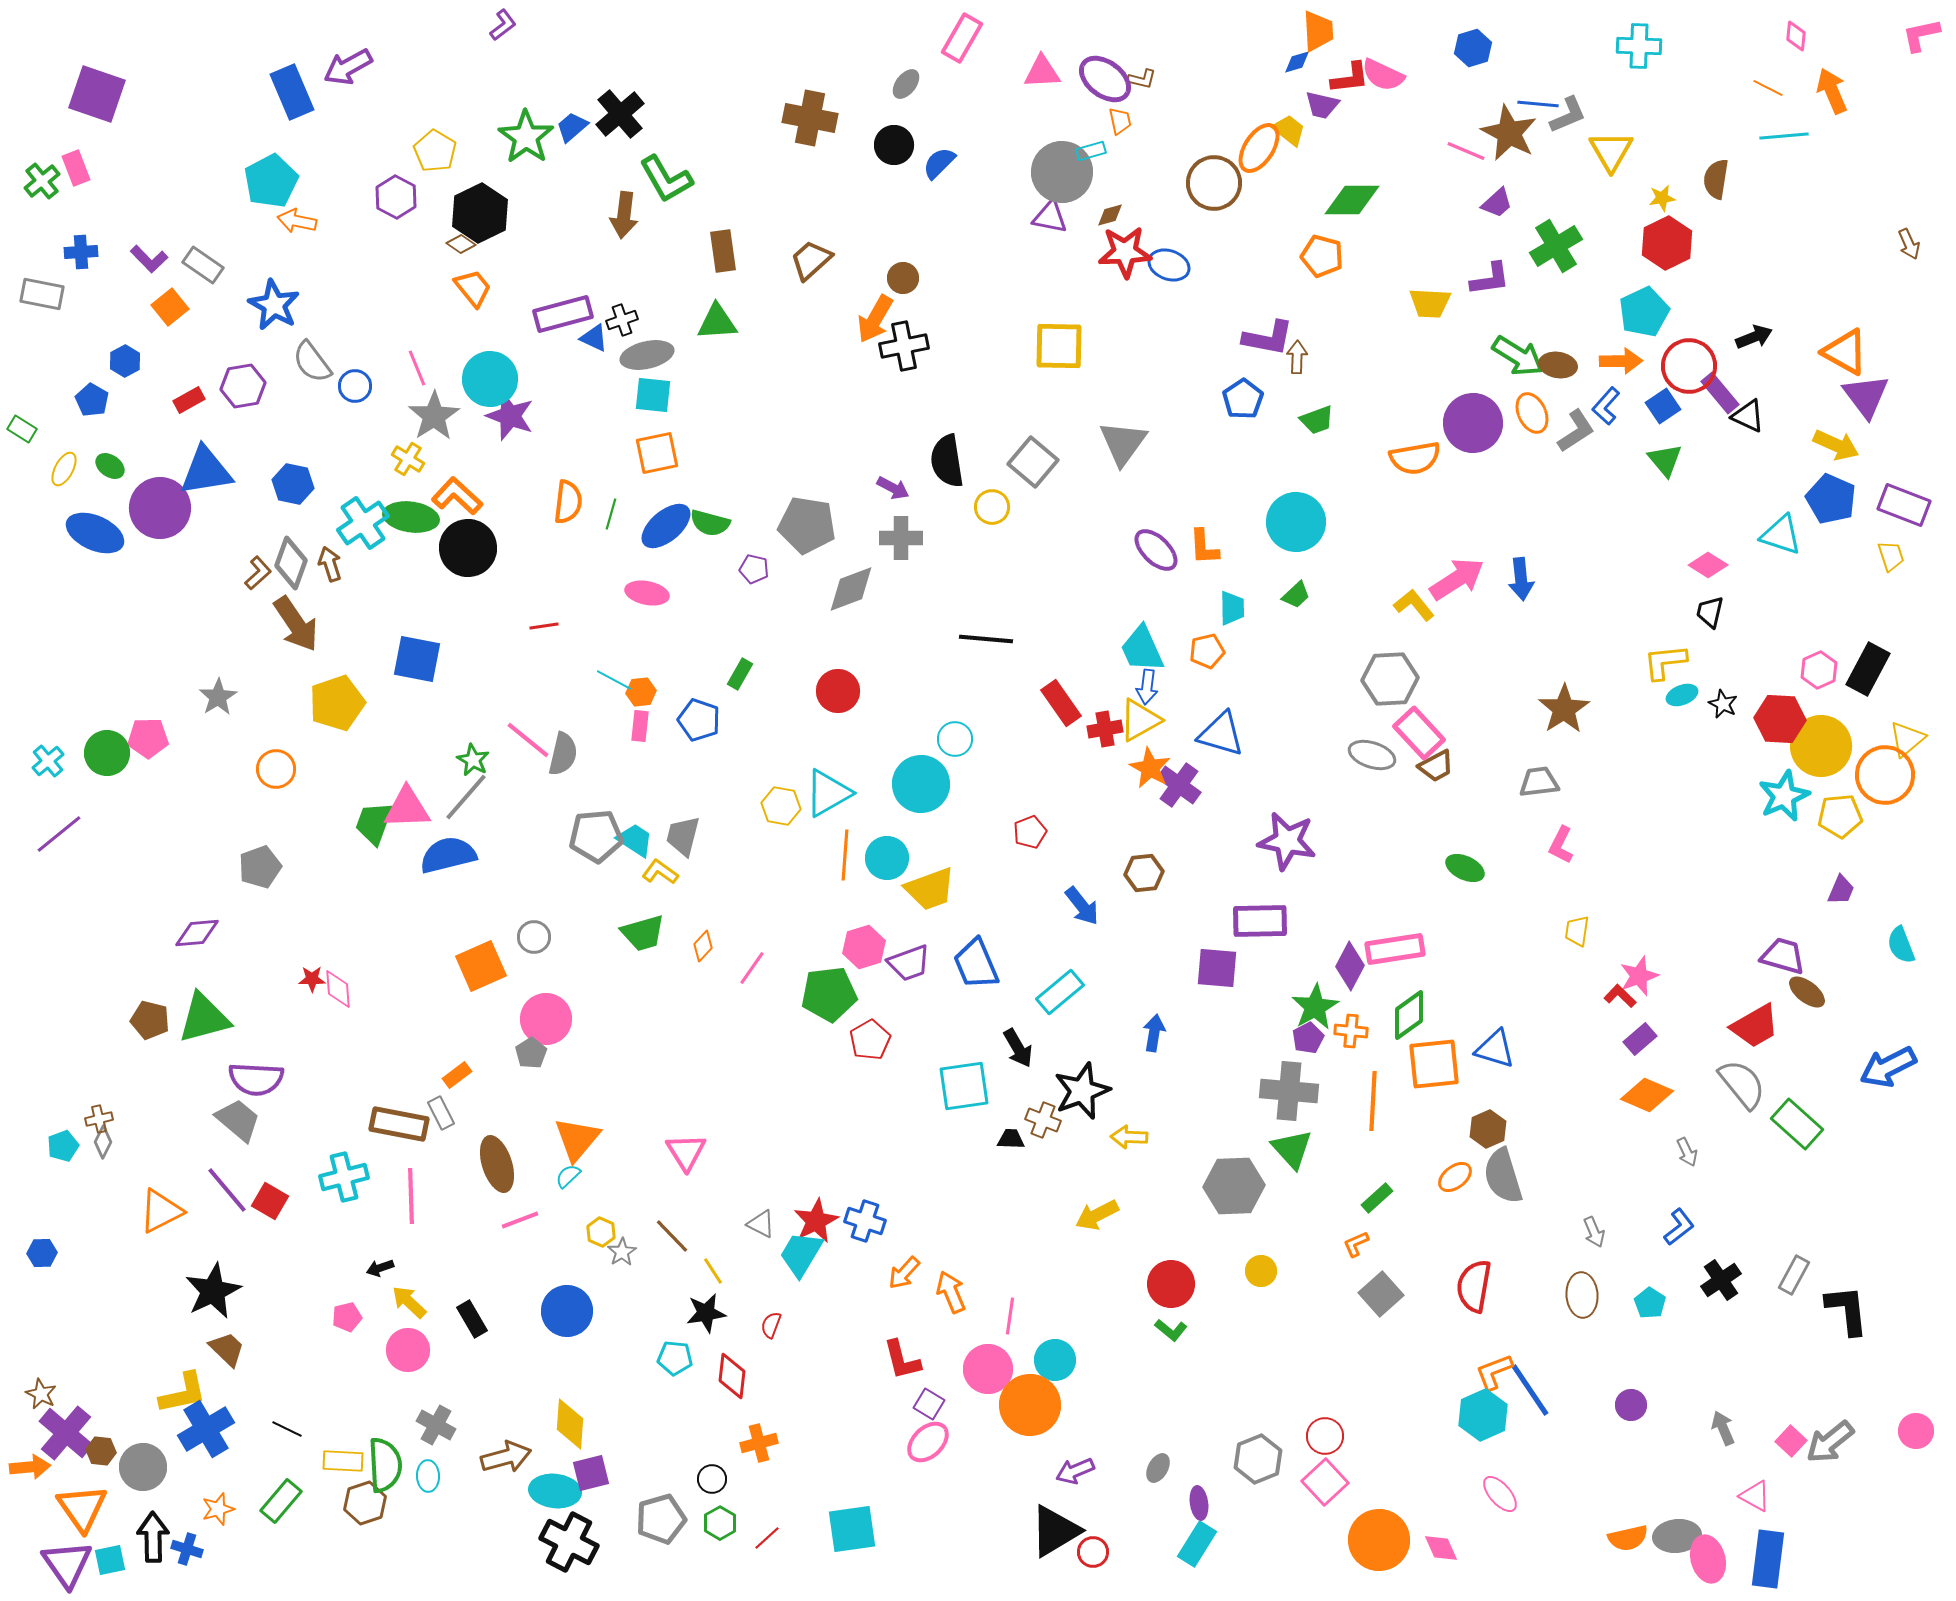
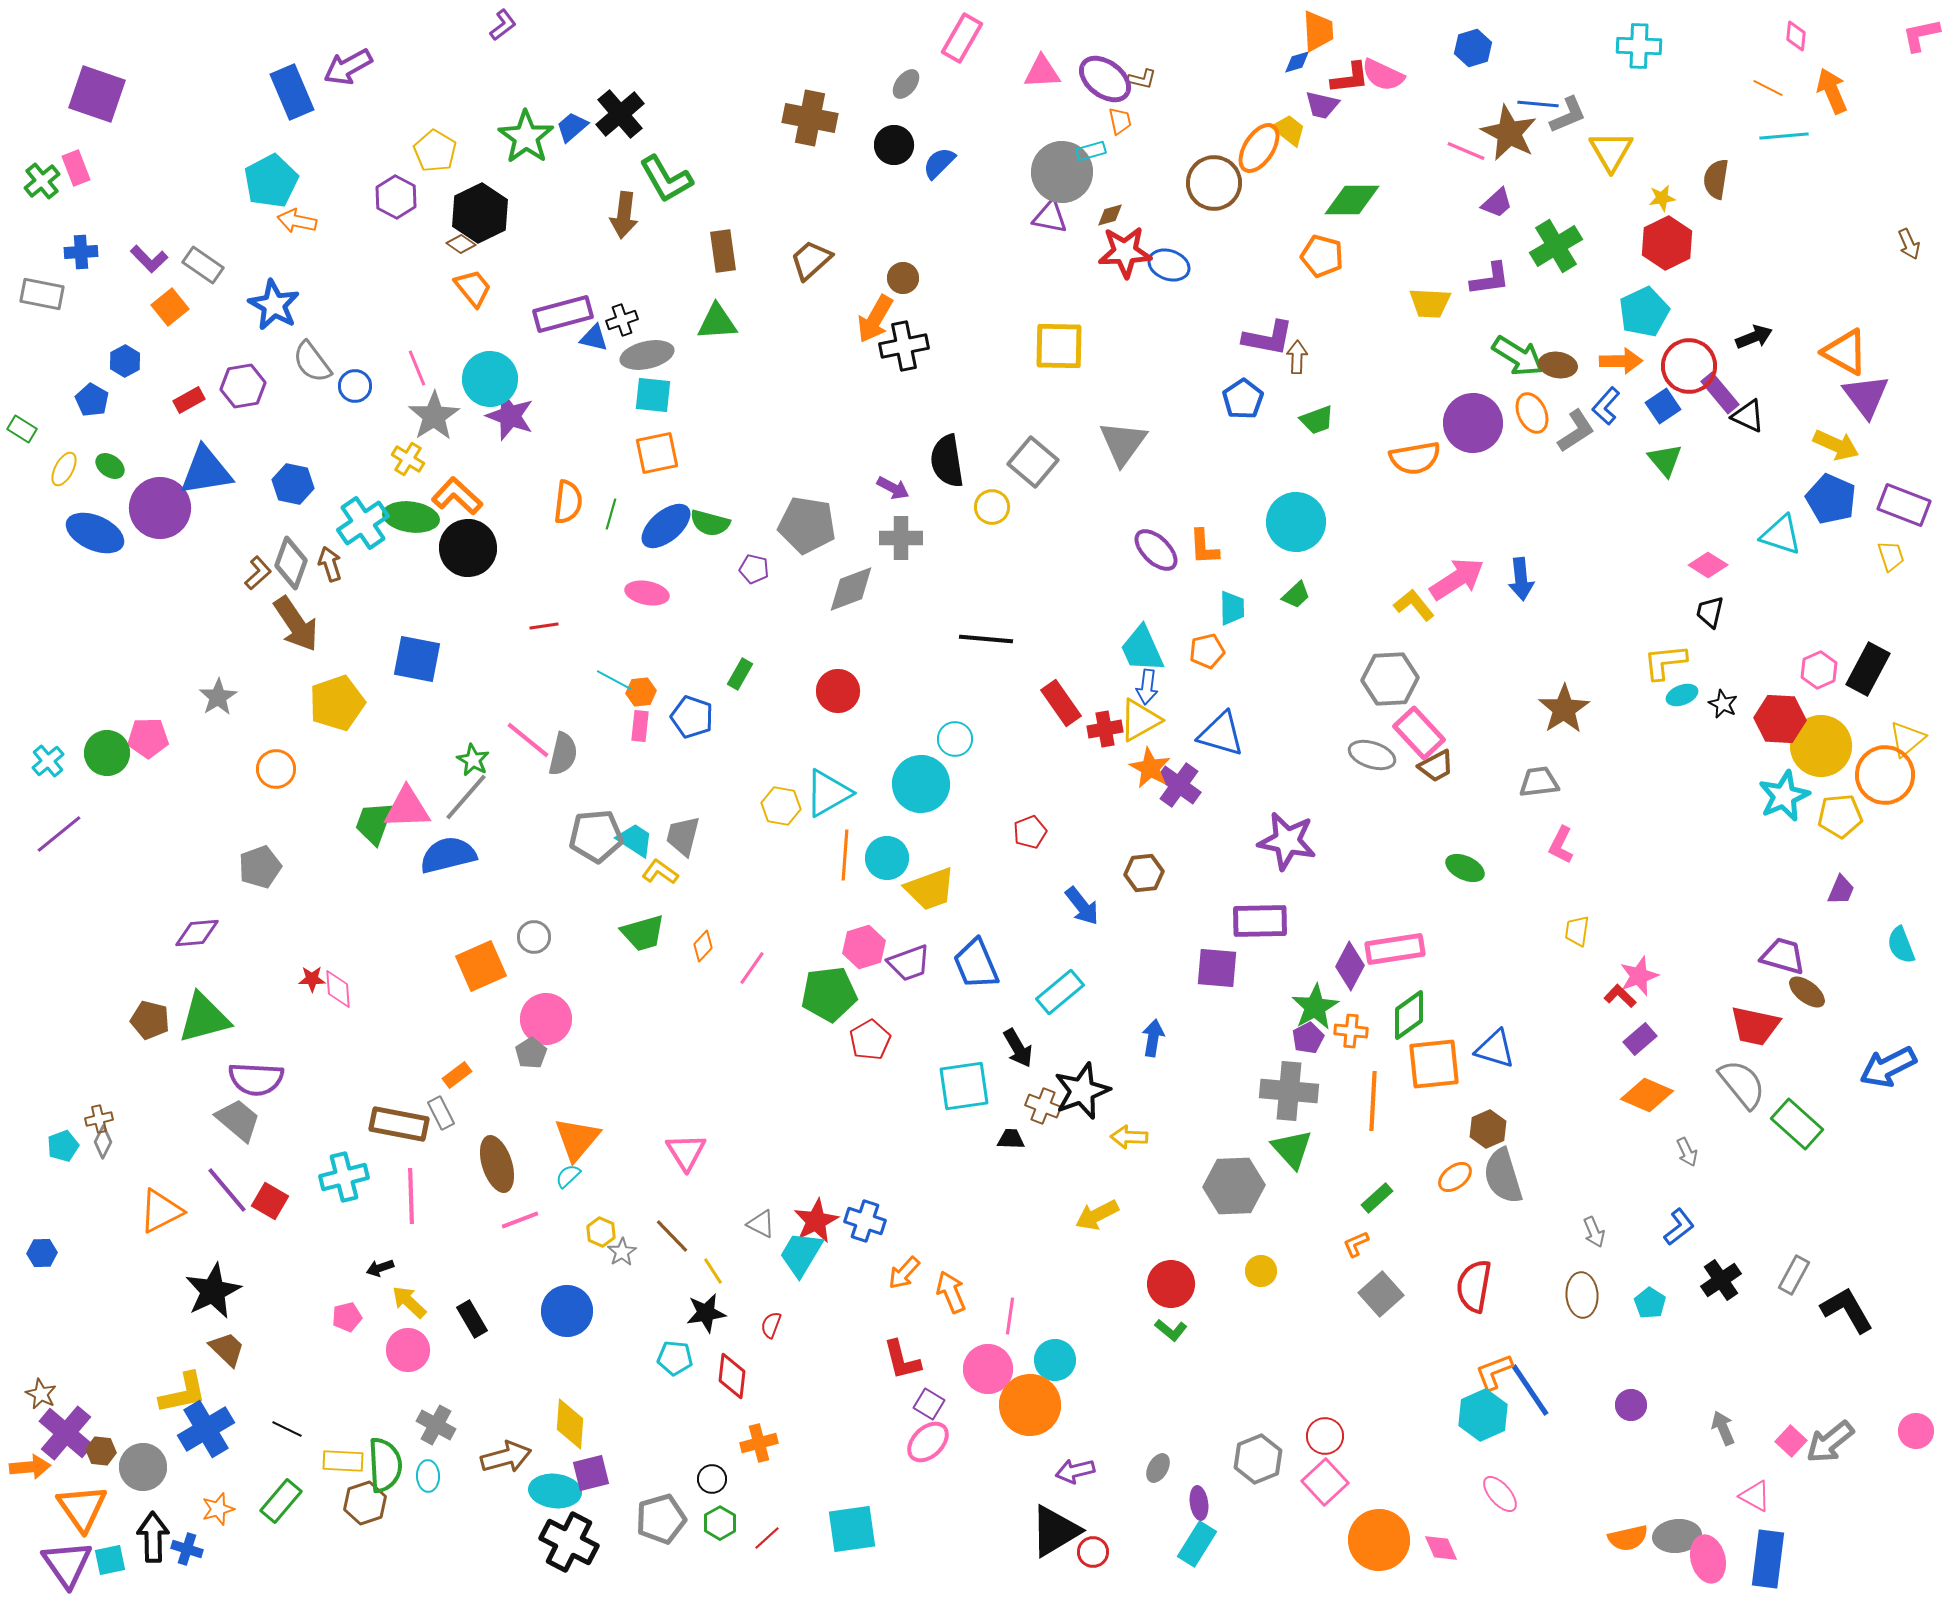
blue triangle at (594, 338): rotated 12 degrees counterclockwise
blue pentagon at (699, 720): moved 7 px left, 3 px up
red trapezoid at (1755, 1026): rotated 42 degrees clockwise
blue arrow at (1154, 1033): moved 1 px left, 5 px down
brown cross at (1043, 1120): moved 14 px up
black L-shape at (1847, 1310): rotated 24 degrees counterclockwise
purple arrow at (1075, 1471): rotated 9 degrees clockwise
